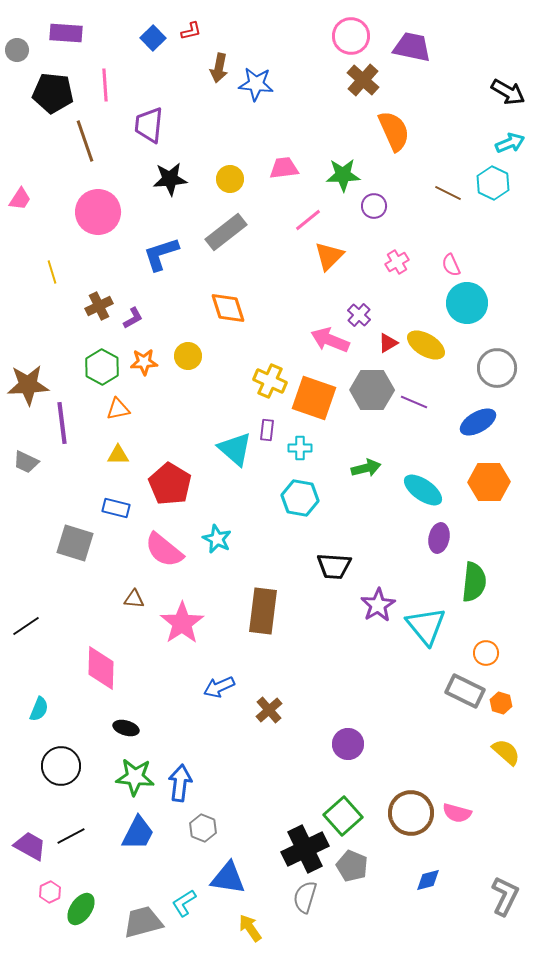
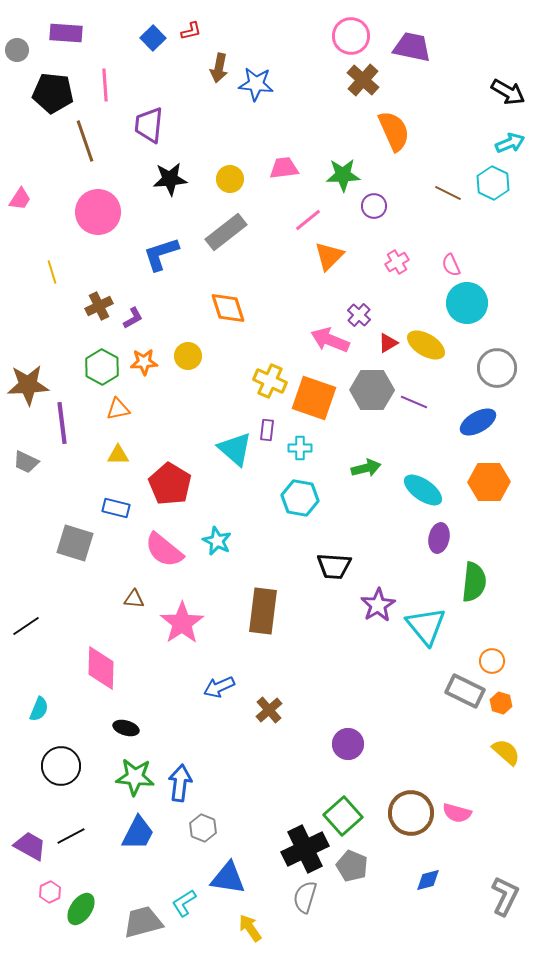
cyan star at (217, 539): moved 2 px down
orange circle at (486, 653): moved 6 px right, 8 px down
